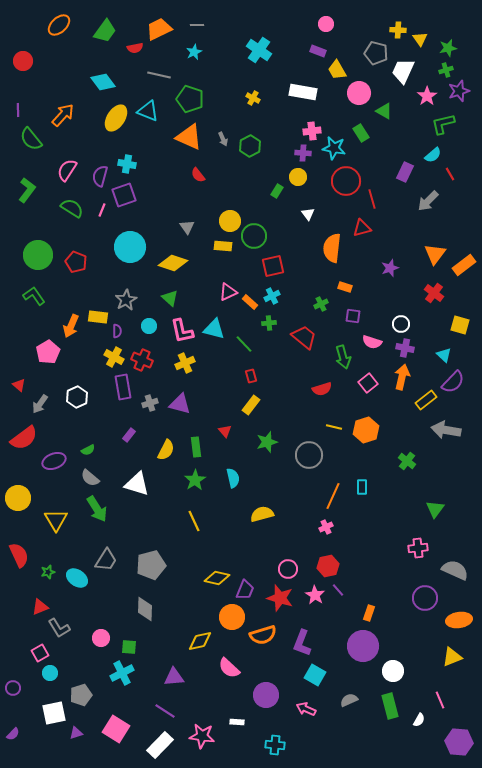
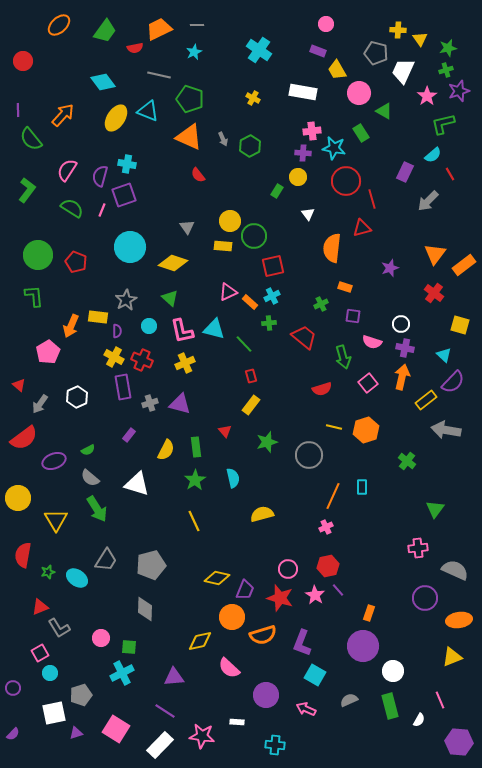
green L-shape at (34, 296): rotated 30 degrees clockwise
red semicircle at (19, 555): moved 4 px right; rotated 145 degrees counterclockwise
